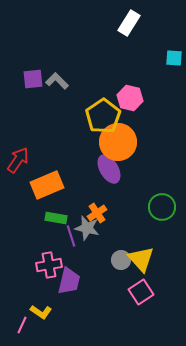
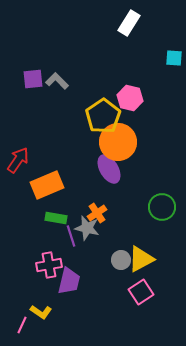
yellow triangle: rotated 44 degrees clockwise
